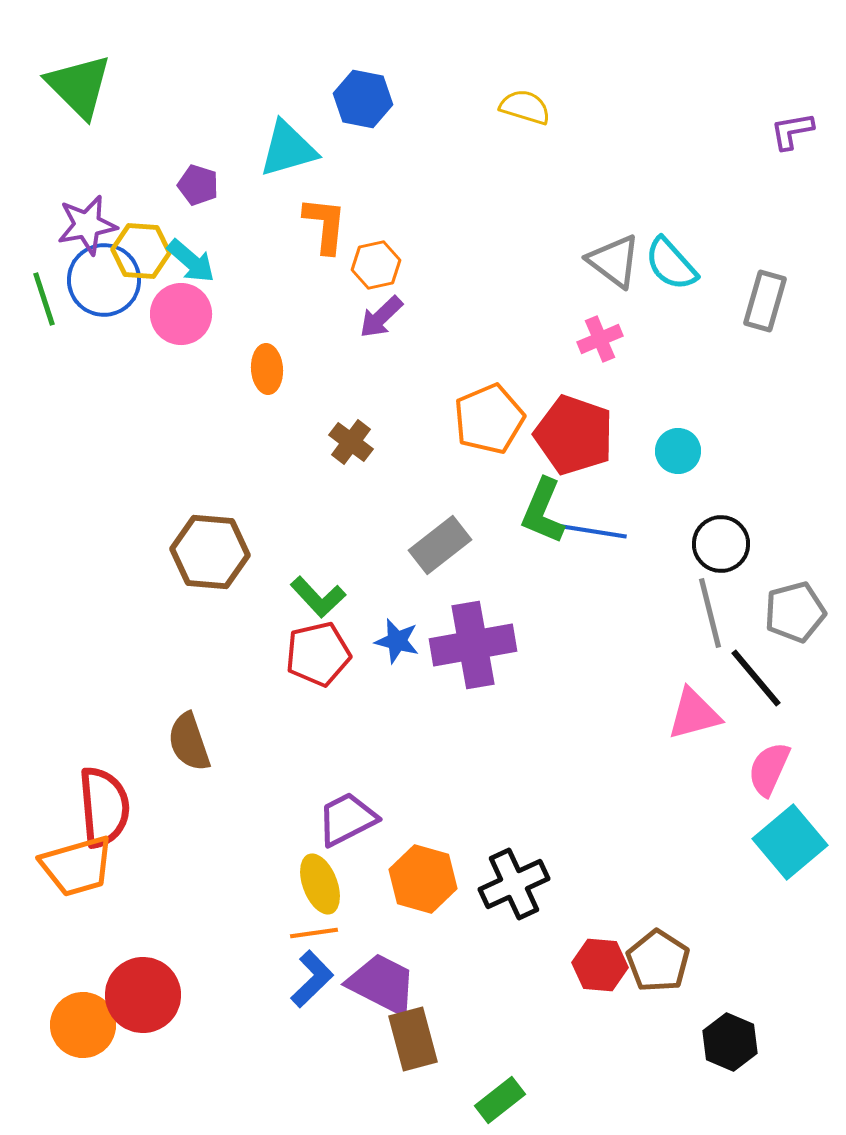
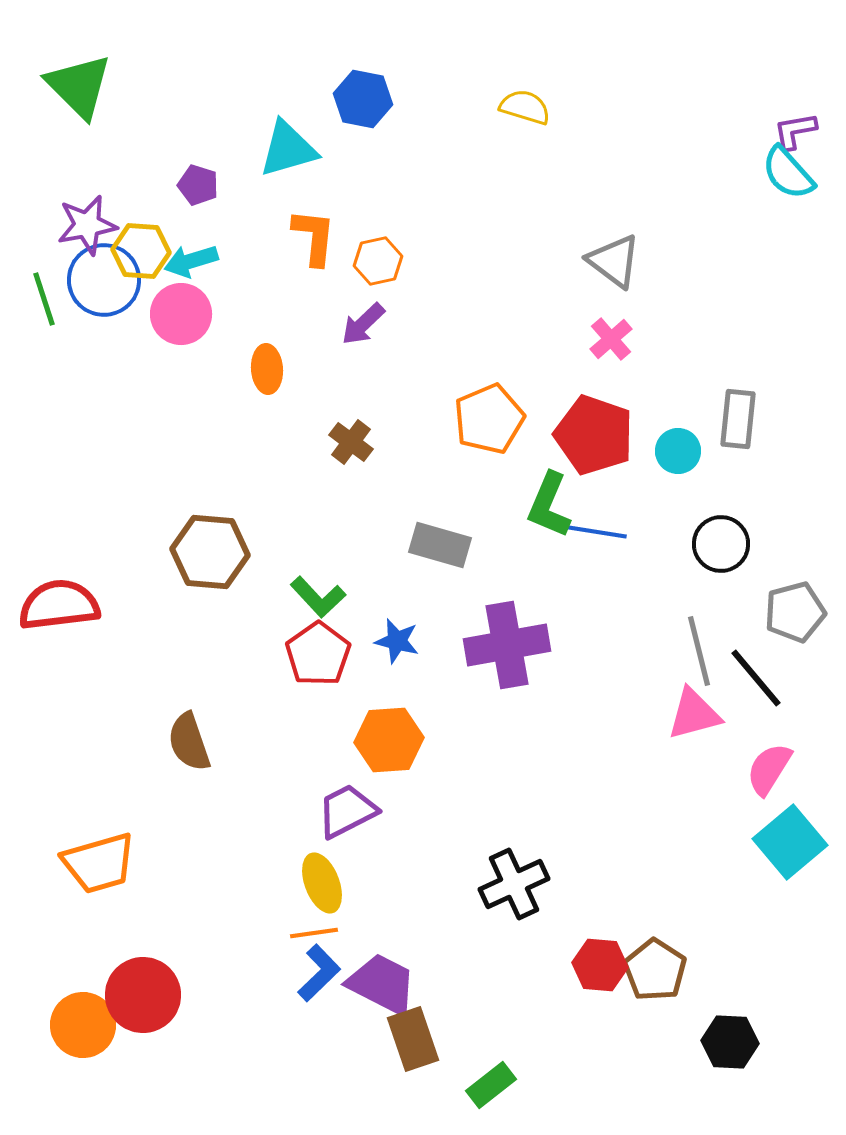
purple L-shape at (792, 131): moved 3 px right
orange L-shape at (325, 225): moved 11 px left, 12 px down
cyan arrow at (191, 261): rotated 122 degrees clockwise
cyan semicircle at (671, 264): moved 117 px right, 91 px up
orange hexagon at (376, 265): moved 2 px right, 4 px up
gray rectangle at (765, 301): moved 27 px left, 118 px down; rotated 10 degrees counterclockwise
purple arrow at (381, 317): moved 18 px left, 7 px down
pink cross at (600, 339): moved 11 px right; rotated 18 degrees counterclockwise
red pentagon at (574, 435): moved 20 px right
green L-shape at (543, 511): moved 6 px right, 6 px up
gray rectangle at (440, 545): rotated 54 degrees clockwise
gray line at (710, 613): moved 11 px left, 38 px down
purple cross at (473, 645): moved 34 px right
red pentagon at (318, 654): rotated 22 degrees counterclockwise
pink semicircle at (769, 769): rotated 8 degrees clockwise
red semicircle at (104, 807): moved 45 px left, 202 px up; rotated 92 degrees counterclockwise
purple trapezoid at (347, 819): moved 8 px up
orange trapezoid at (77, 866): moved 22 px right, 3 px up
orange hexagon at (423, 879): moved 34 px left, 139 px up; rotated 20 degrees counterclockwise
yellow ellipse at (320, 884): moved 2 px right, 1 px up
brown pentagon at (658, 961): moved 3 px left, 9 px down
blue L-shape at (312, 979): moved 7 px right, 6 px up
brown rectangle at (413, 1039): rotated 4 degrees counterclockwise
black hexagon at (730, 1042): rotated 20 degrees counterclockwise
green rectangle at (500, 1100): moved 9 px left, 15 px up
